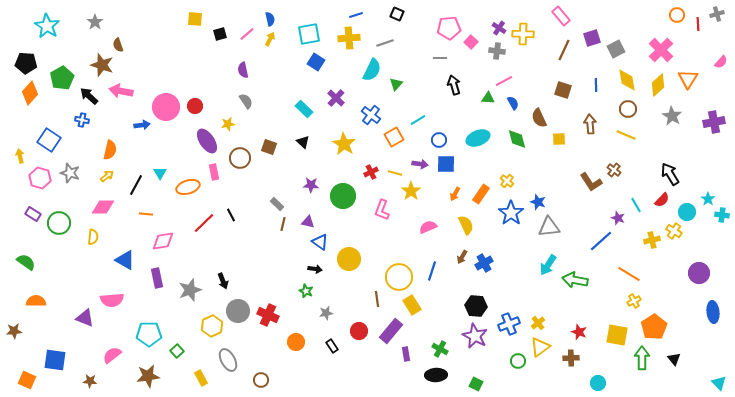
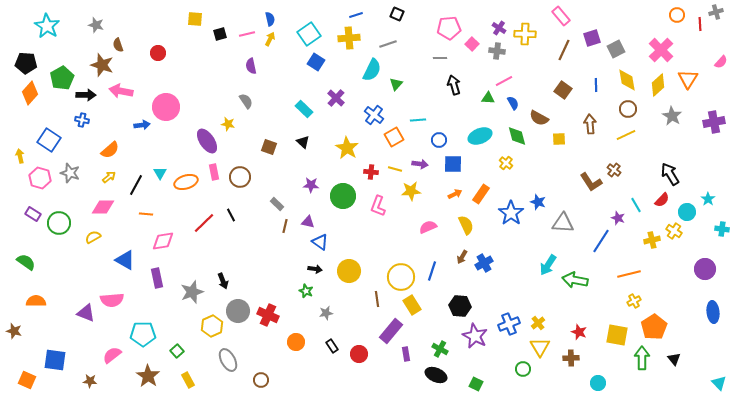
gray cross at (717, 14): moved 1 px left, 2 px up
gray star at (95, 22): moved 1 px right, 3 px down; rotated 21 degrees counterclockwise
red line at (698, 24): moved 2 px right
pink line at (247, 34): rotated 28 degrees clockwise
cyan square at (309, 34): rotated 25 degrees counterclockwise
yellow cross at (523, 34): moved 2 px right
pink square at (471, 42): moved 1 px right, 2 px down
gray line at (385, 43): moved 3 px right, 1 px down
purple semicircle at (243, 70): moved 8 px right, 4 px up
brown square at (563, 90): rotated 18 degrees clockwise
black arrow at (89, 96): moved 3 px left, 1 px up; rotated 138 degrees clockwise
red circle at (195, 106): moved 37 px left, 53 px up
blue cross at (371, 115): moved 3 px right
brown semicircle at (539, 118): rotated 36 degrees counterclockwise
cyan line at (418, 120): rotated 28 degrees clockwise
yellow star at (228, 124): rotated 24 degrees clockwise
yellow line at (626, 135): rotated 48 degrees counterclockwise
cyan ellipse at (478, 138): moved 2 px right, 2 px up
green diamond at (517, 139): moved 3 px up
yellow star at (344, 144): moved 3 px right, 4 px down
orange semicircle at (110, 150): rotated 36 degrees clockwise
brown circle at (240, 158): moved 19 px down
blue square at (446, 164): moved 7 px right
red cross at (371, 172): rotated 32 degrees clockwise
yellow line at (395, 173): moved 4 px up
yellow arrow at (107, 176): moved 2 px right, 1 px down
yellow cross at (507, 181): moved 1 px left, 18 px up
orange ellipse at (188, 187): moved 2 px left, 5 px up
yellow star at (411, 191): rotated 30 degrees clockwise
orange arrow at (455, 194): rotated 144 degrees counterclockwise
pink L-shape at (382, 210): moved 4 px left, 4 px up
cyan cross at (722, 215): moved 14 px down
brown line at (283, 224): moved 2 px right, 2 px down
gray triangle at (549, 227): moved 14 px right, 4 px up; rotated 10 degrees clockwise
yellow semicircle at (93, 237): rotated 126 degrees counterclockwise
blue line at (601, 241): rotated 15 degrees counterclockwise
yellow circle at (349, 259): moved 12 px down
purple circle at (699, 273): moved 6 px right, 4 px up
orange line at (629, 274): rotated 45 degrees counterclockwise
yellow circle at (399, 277): moved 2 px right
gray star at (190, 290): moved 2 px right, 2 px down
black hexagon at (476, 306): moved 16 px left
purple triangle at (85, 318): moved 1 px right, 5 px up
brown star at (14, 331): rotated 21 degrees clockwise
red circle at (359, 331): moved 23 px down
cyan pentagon at (149, 334): moved 6 px left
yellow triangle at (540, 347): rotated 25 degrees counterclockwise
green circle at (518, 361): moved 5 px right, 8 px down
black ellipse at (436, 375): rotated 25 degrees clockwise
brown star at (148, 376): rotated 30 degrees counterclockwise
yellow rectangle at (201, 378): moved 13 px left, 2 px down
